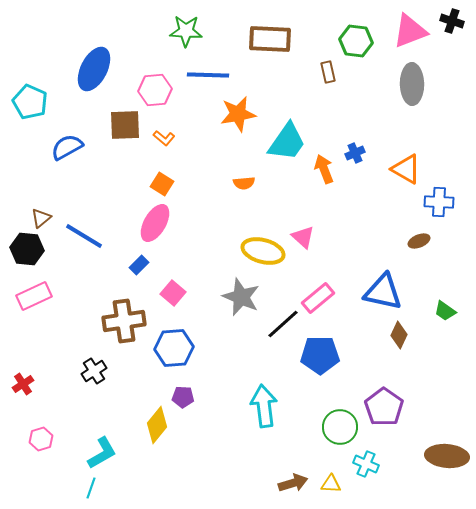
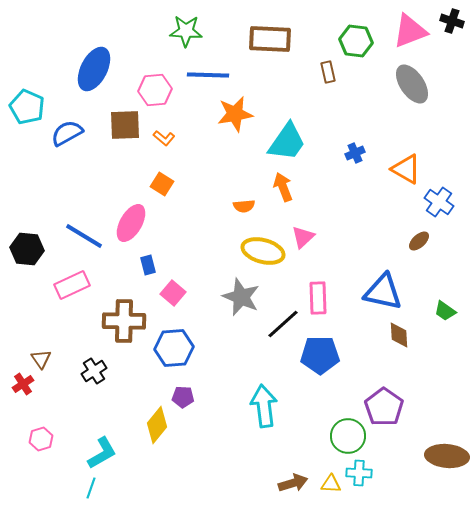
gray ellipse at (412, 84): rotated 33 degrees counterclockwise
cyan pentagon at (30, 102): moved 3 px left, 5 px down
orange star at (238, 114): moved 3 px left
blue semicircle at (67, 147): moved 14 px up
orange arrow at (324, 169): moved 41 px left, 18 px down
orange semicircle at (244, 183): moved 23 px down
blue cross at (439, 202): rotated 32 degrees clockwise
brown triangle at (41, 218): moved 141 px down; rotated 25 degrees counterclockwise
pink ellipse at (155, 223): moved 24 px left
pink triangle at (303, 237): rotated 35 degrees clockwise
brown ellipse at (419, 241): rotated 20 degrees counterclockwise
blue rectangle at (139, 265): moved 9 px right; rotated 60 degrees counterclockwise
pink rectangle at (34, 296): moved 38 px right, 11 px up
pink rectangle at (318, 298): rotated 52 degrees counterclockwise
brown cross at (124, 321): rotated 9 degrees clockwise
brown diamond at (399, 335): rotated 28 degrees counterclockwise
green circle at (340, 427): moved 8 px right, 9 px down
cyan cross at (366, 464): moved 7 px left, 9 px down; rotated 20 degrees counterclockwise
